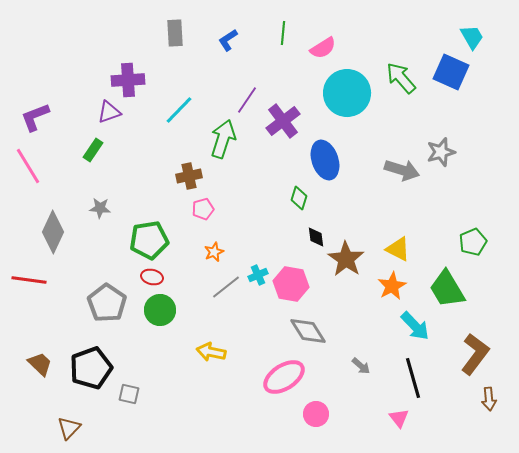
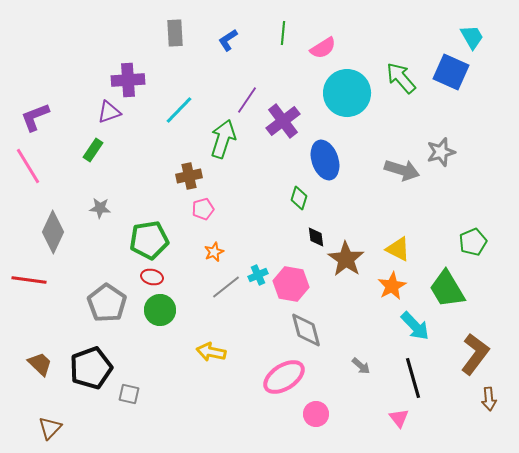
gray diamond at (308, 331): moved 2 px left, 1 px up; rotated 18 degrees clockwise
brown triangle at (69, 428): moved 19 px left
